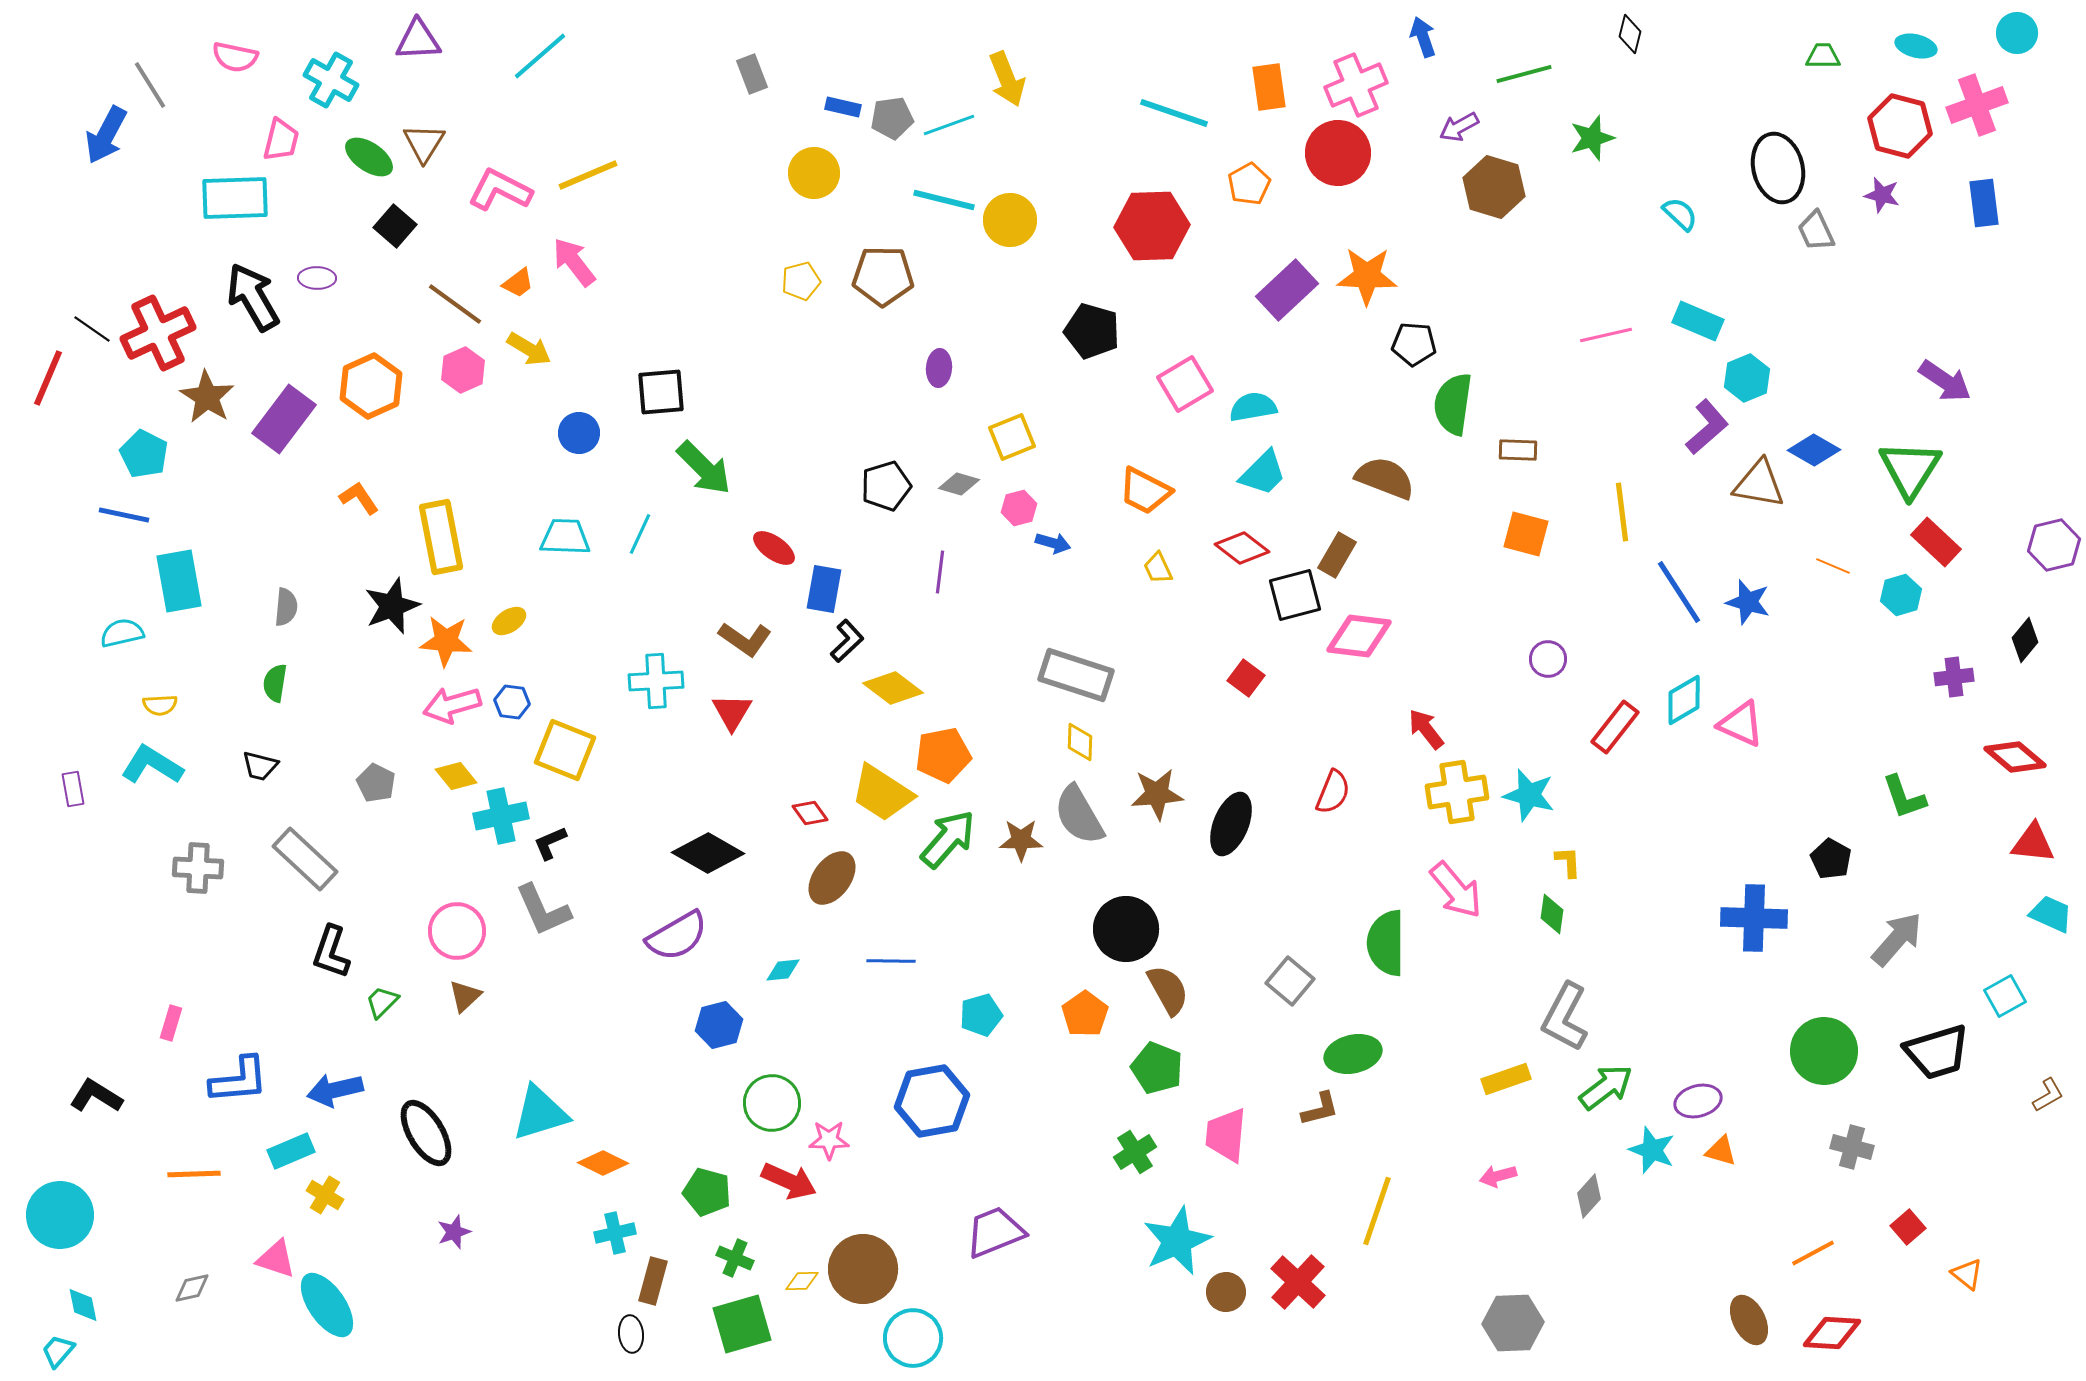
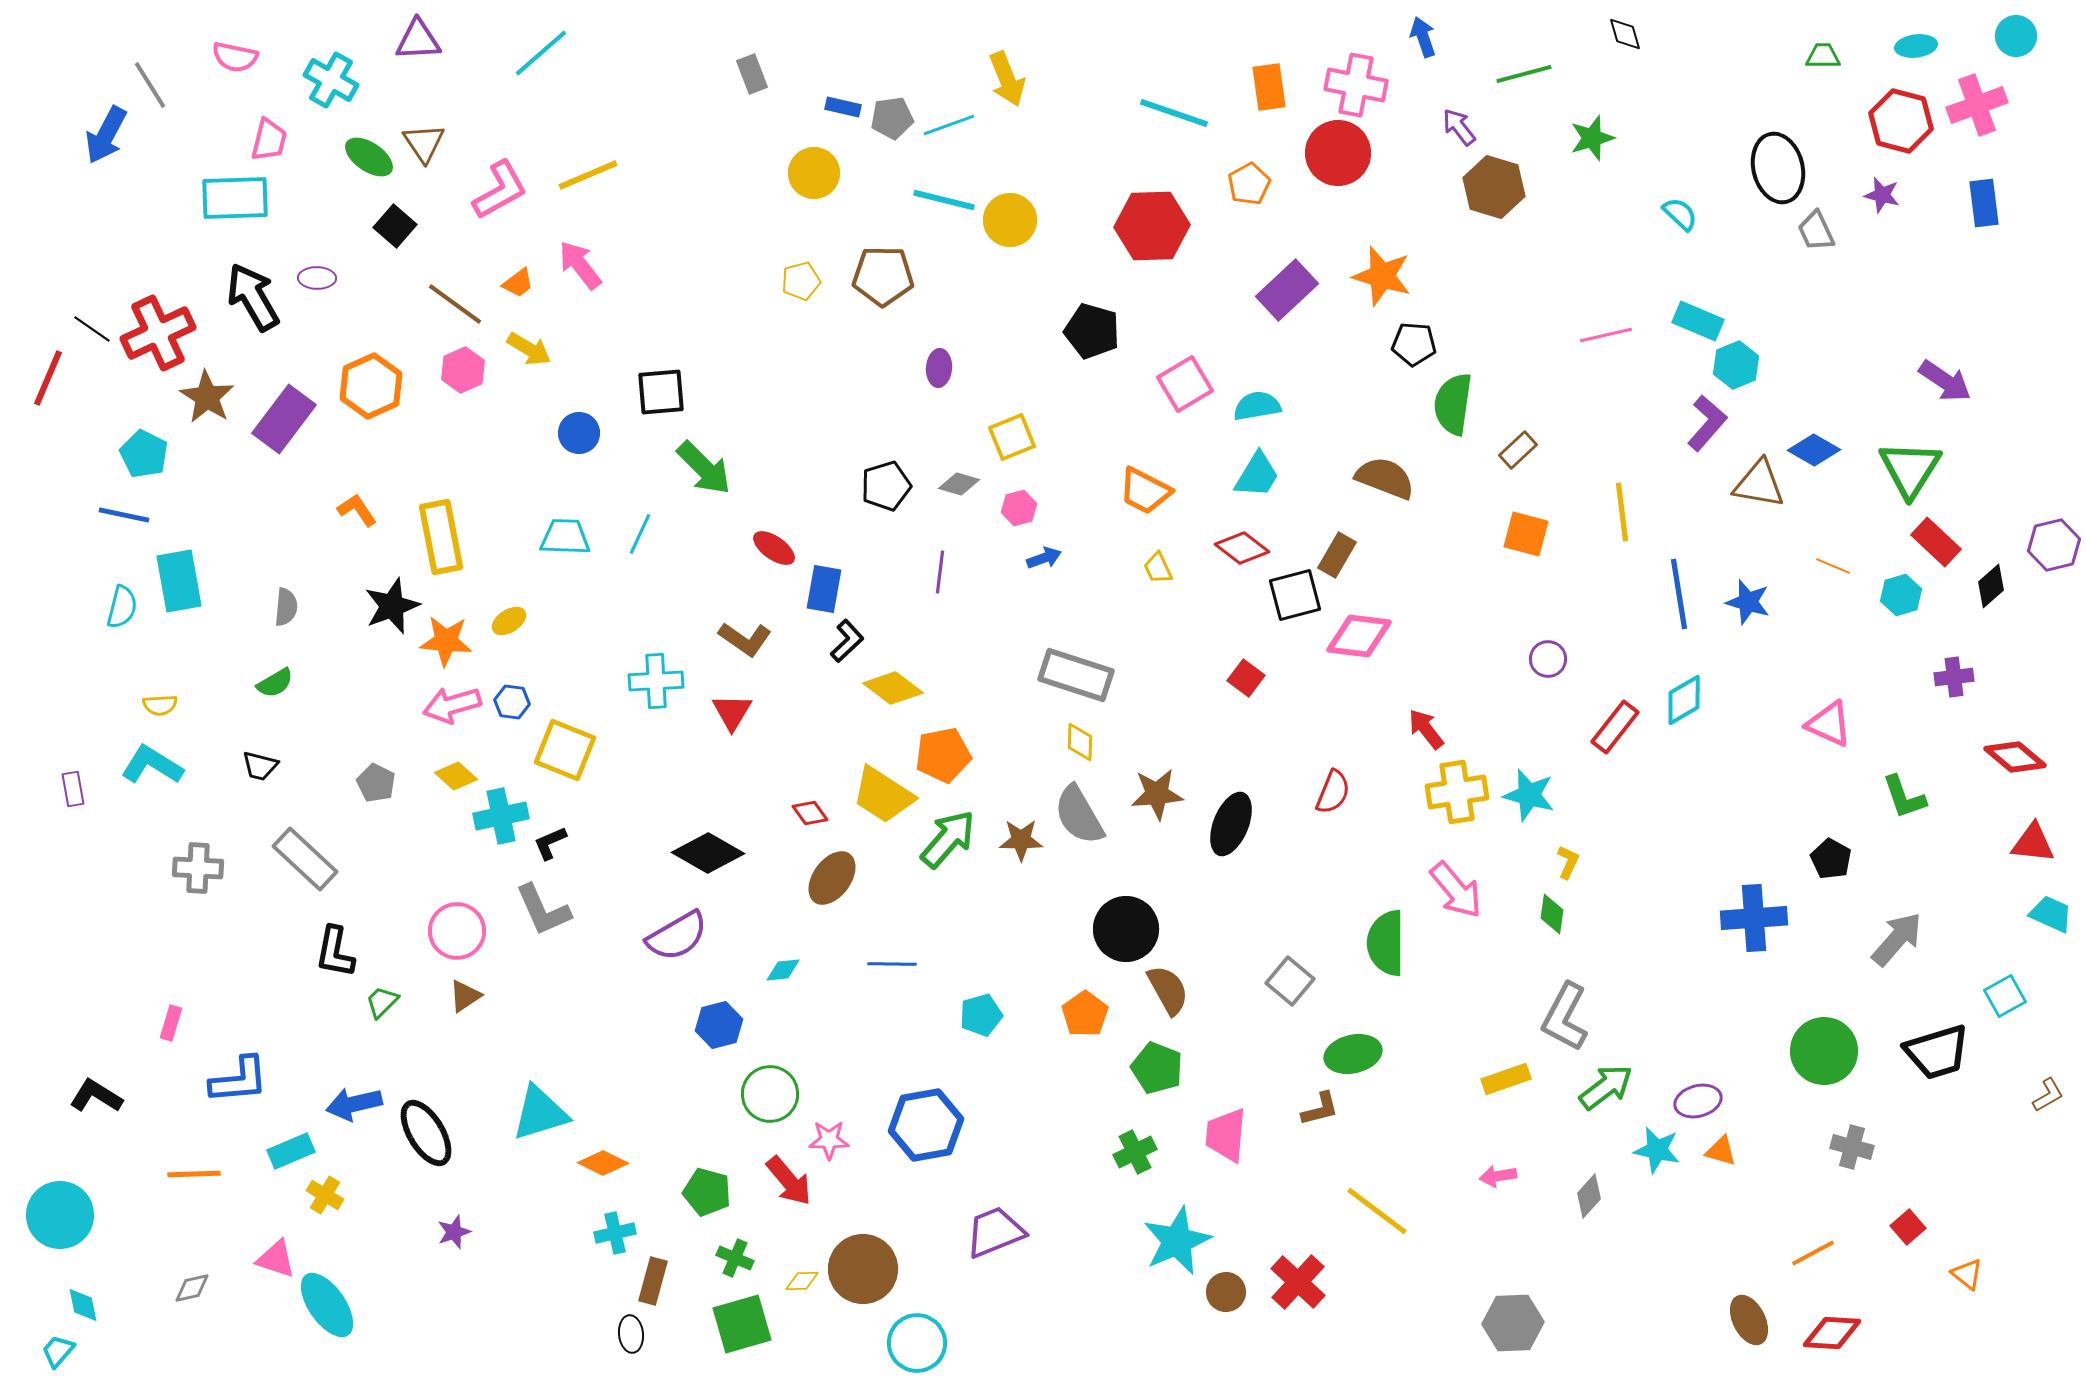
cyan circle at (2017, 33): moved 1 px left, 3 px down
black diamond at (1630, 34): moved 5 px left; rotated 30 degrees counterclockwise
cyan ellipse at (1916, 46): rotated 21 degrees counterclockwise
cyan line at (540, 56): moved 1 px right, 3 px up
pink cross at (1356, 85): rotated 34 degrees clockwise
red hexagon at (1900, 126): moved 1 px right, 5 px up
purple arrow at (1459, 127): rotated 81 degrees clockwise
pink trapezoid at (281, 140): moved 12 px left
brown triangle at (424, 143): rotated 6 degrees counterclockwise
pink L-shape at (500, 190): rotated 124 degrees clockwise
pink arrow at (574, 262): moved 6 px right, 3 px down
orange star at (1367, 276): moved 15 px right; rotated 14 degrees clockwise
cyan hexagon at (1747, 378): moved 11 px left, 13 px up
cyan semicircle at (1253, 407): moved 4 px right, 1 px up
purple L-shape at (1707, 427): moved 4 px up; rotated 8 degrees counterclockwise
brown rectangle at (1518, 450): rotated 45 degrees counterclockwise
cyan trapezoid at (1263, 473): moved 6 px left, 2 px down; rotated 14 degrees counterclockwise
orange L-shape at (359, 498): moved 2 px left, 12 px down
blue arrow at (1053, 543): moved 9 px left, 15 px down; rotated 36 degrees counterclockwise
blue line at (1679, 592): moved 2 px down; rotated 24 degrees clockwise
cyan semicircle at (122, 633): moved 26 px up; rotated 117 degrees clockwise
black diamond at (2025, 640): moved 34 px left, 54 px up; rotated 9 degrees clockwise
green semicircle at (275, 683): rotated 129 degrees counterclockwise
pink triangle at (1741, 724): moved 88 px right
yellow diamond at (456, 776): rotated 9 degrees counterclockwise
yellow trapezoid at (882, 793): moved 1 px right, 2 px down
yellow L-shape at (1568, 862): rotated 28 degrees clockwise
blue cross at (1754, 918): rotated 6 degrees counterclockwise
black L-shape at (331, 952): moved 4 px right; rotated 8 degrees counterclockwise
blue line at (891, 961): moved 1 px right, 3 px down
brown triangle at (465, 996): rotated 9 degrees clockwise
blue arrow at (335, 1090): moved 19 px right, 14 px down
blue hexagon at (932, 1101): moved 6 px left, 24 px down
green circle at (772, 1103): moved 2 px left, 9 px up
cyan star at (1652, 1150): moved 5 px right; rotated 9 degrees counterclockwise
green cross at (1135, 1152): rotated 6 degrees clockwise
pink arrow at (1498, 1176): rotated 6 degrees clockwise
red arrow at (789, 1181): rotated 26 degrees clockwise
yellow line at (1377, 1211): rotated 72 degrees counterclockwise
cyan circle at (913, 1338): moved 4 px right, 5 px down
